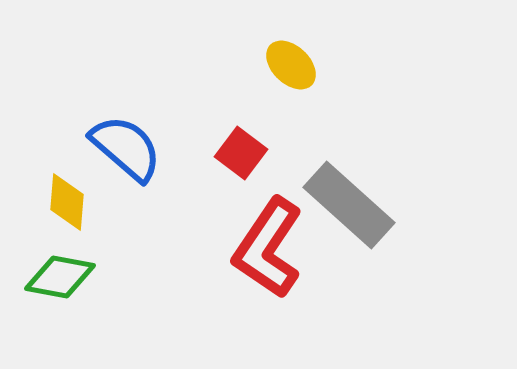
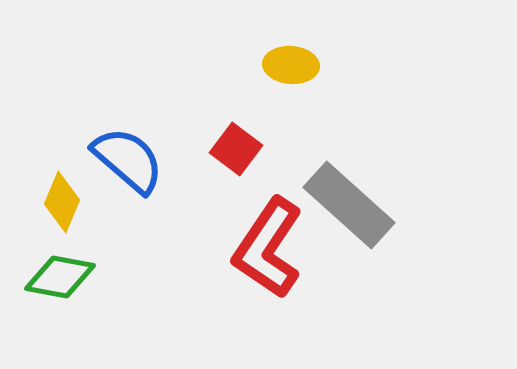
yellow ellipse: rotated 40 degrees counterclockwise
blue semicircle: moved 2 px right, 12 px down
red square: moved 5 px left, 4 px up
yellow diamond: moved 5 px left; rotated 18 degrees clockwise
